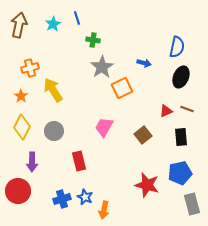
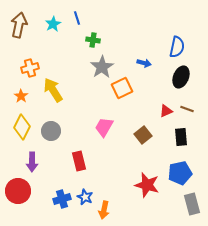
gray circle: moved 3 px left
